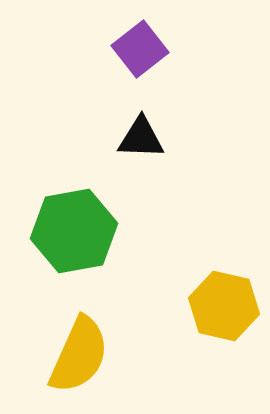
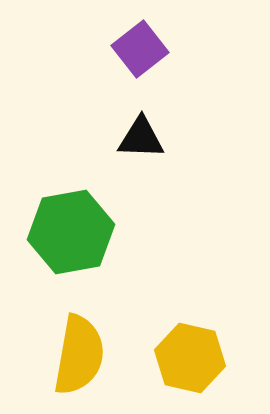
green hexagon: moved 3 px left, 1 px down
yellow hexagon: moved 34 px left, 52 px down
yellow semicircle: rotated 14 degrees counterclockwise
